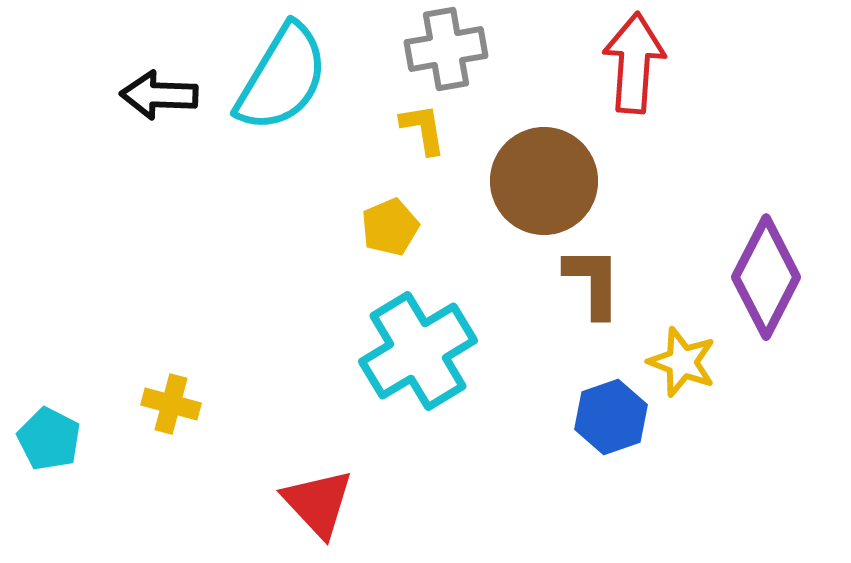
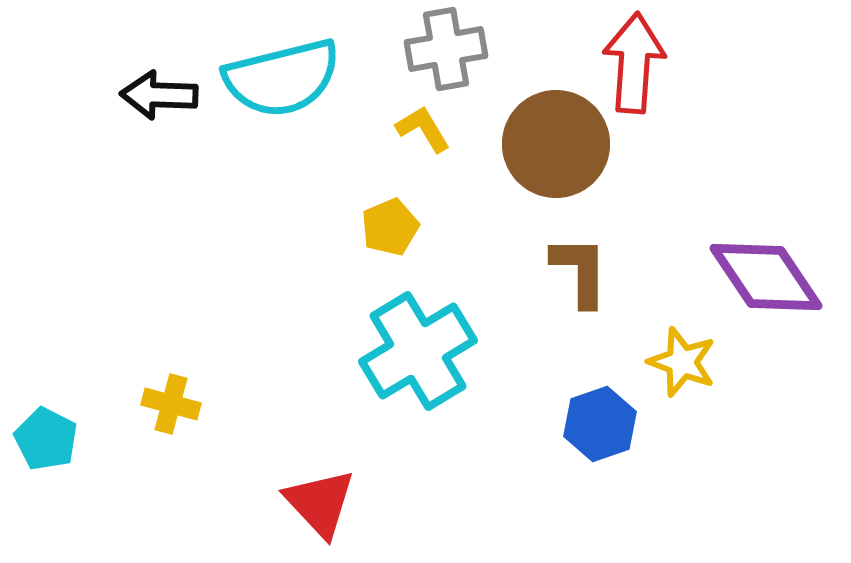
cyan semicircle: rotated 45 degrees clockwise
yellow L-shape: rotated 22 degrees counterclockwise
brown circle: moved 12 px right, 37 px up
purple diamond: rotated 61 degrees counterclockwise
brown L-shape: moved 13 px left, 11 px up
blue hexagon: moved 11 px left, 7 px down
cyan pentagon: moved 3 px left
red triangle: moved 2 px right
